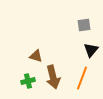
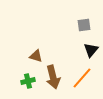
orange line: rotated 20 degrees clockwise
